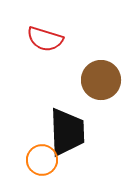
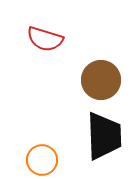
black trapezoid: moved 37 px right, 4 px down
